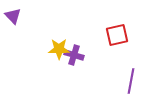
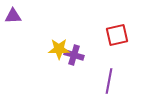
purple triangle: rotated 48 degrees counterclockwise
purple line: moved 22 px left
